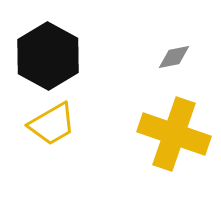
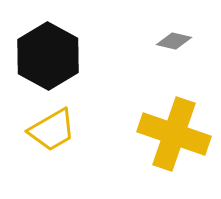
gray diamond: moved 16 px up; rotated 24 degrees clockwise
yellow trapezoid: moved 6 px down
